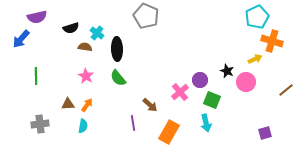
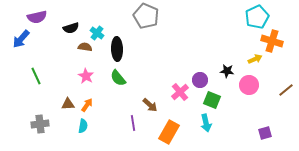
black star: rotated 16 degrees counterclockwise
green line: rotated 24 degrees counterclockwise
pink circle: moved 3 px right, 3 px down
